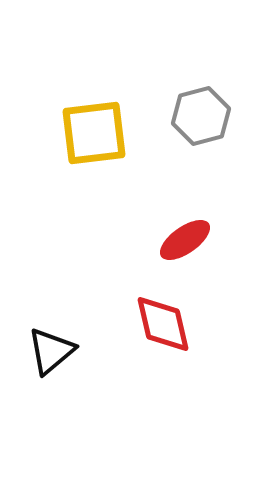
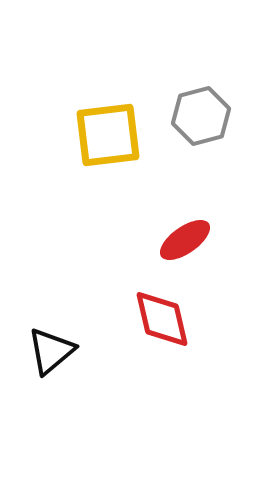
yellow square: moved 14 px right, 2 px down
red diamond: moved 1 px left, 5 px up
